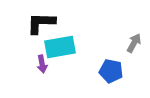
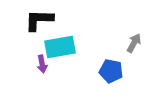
black L-shape: moved 2 px left, 3 px up
